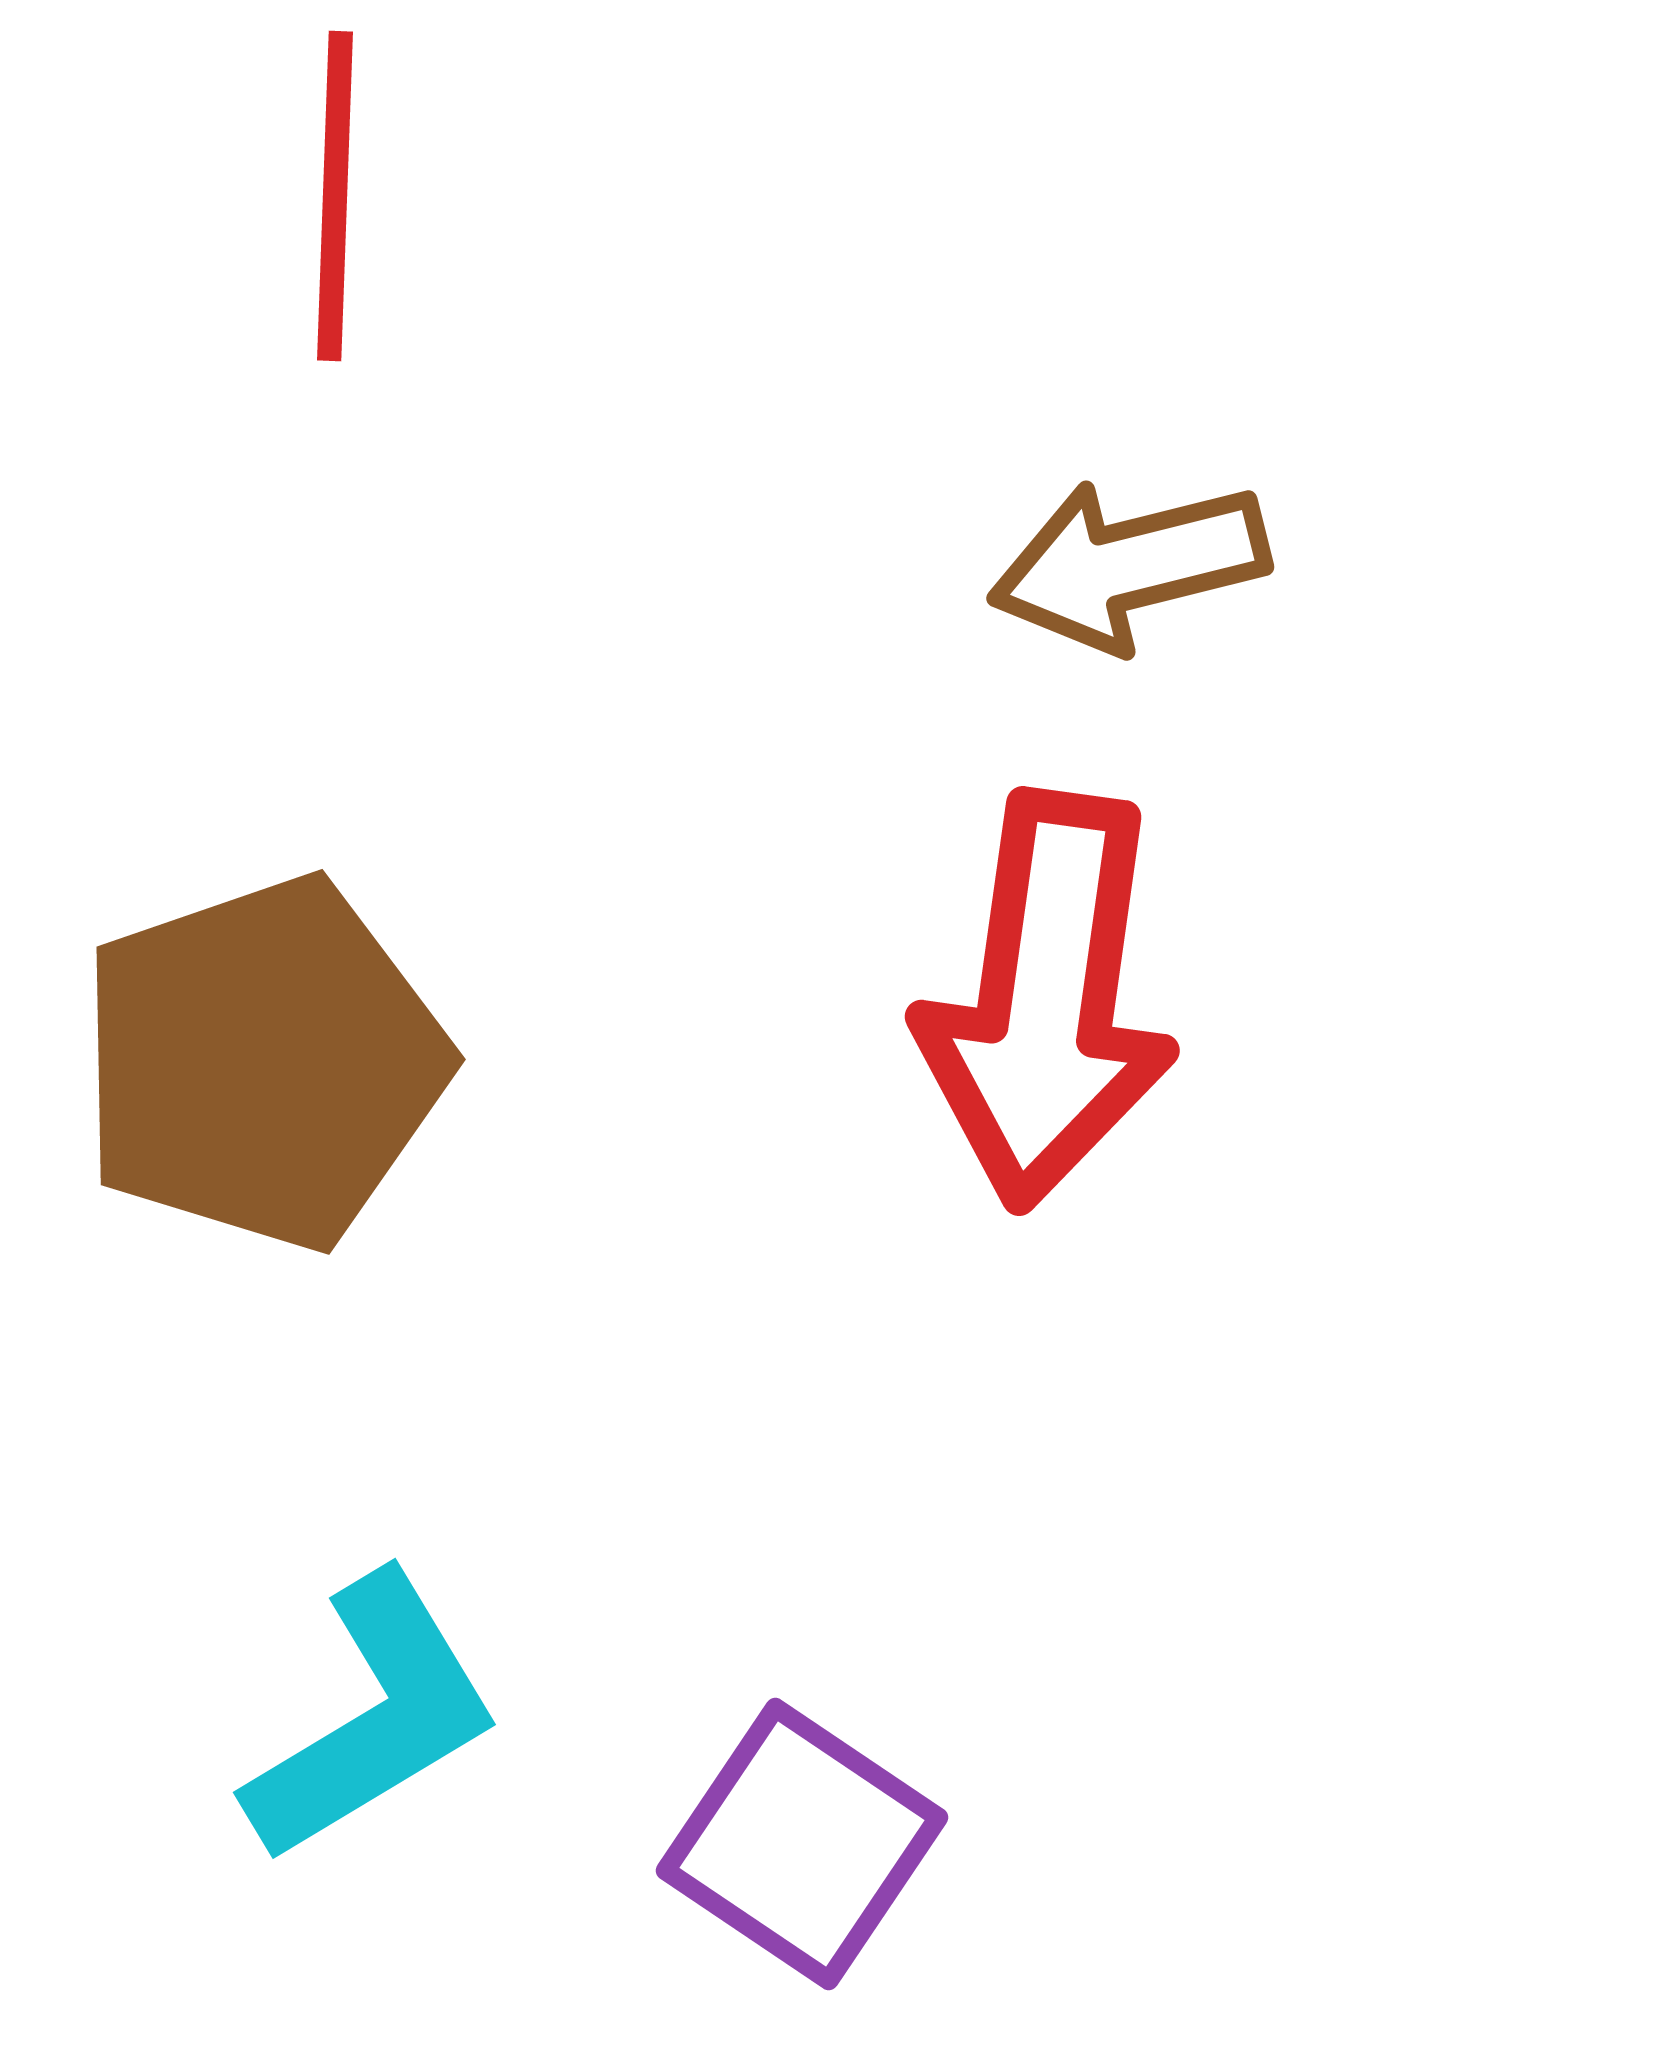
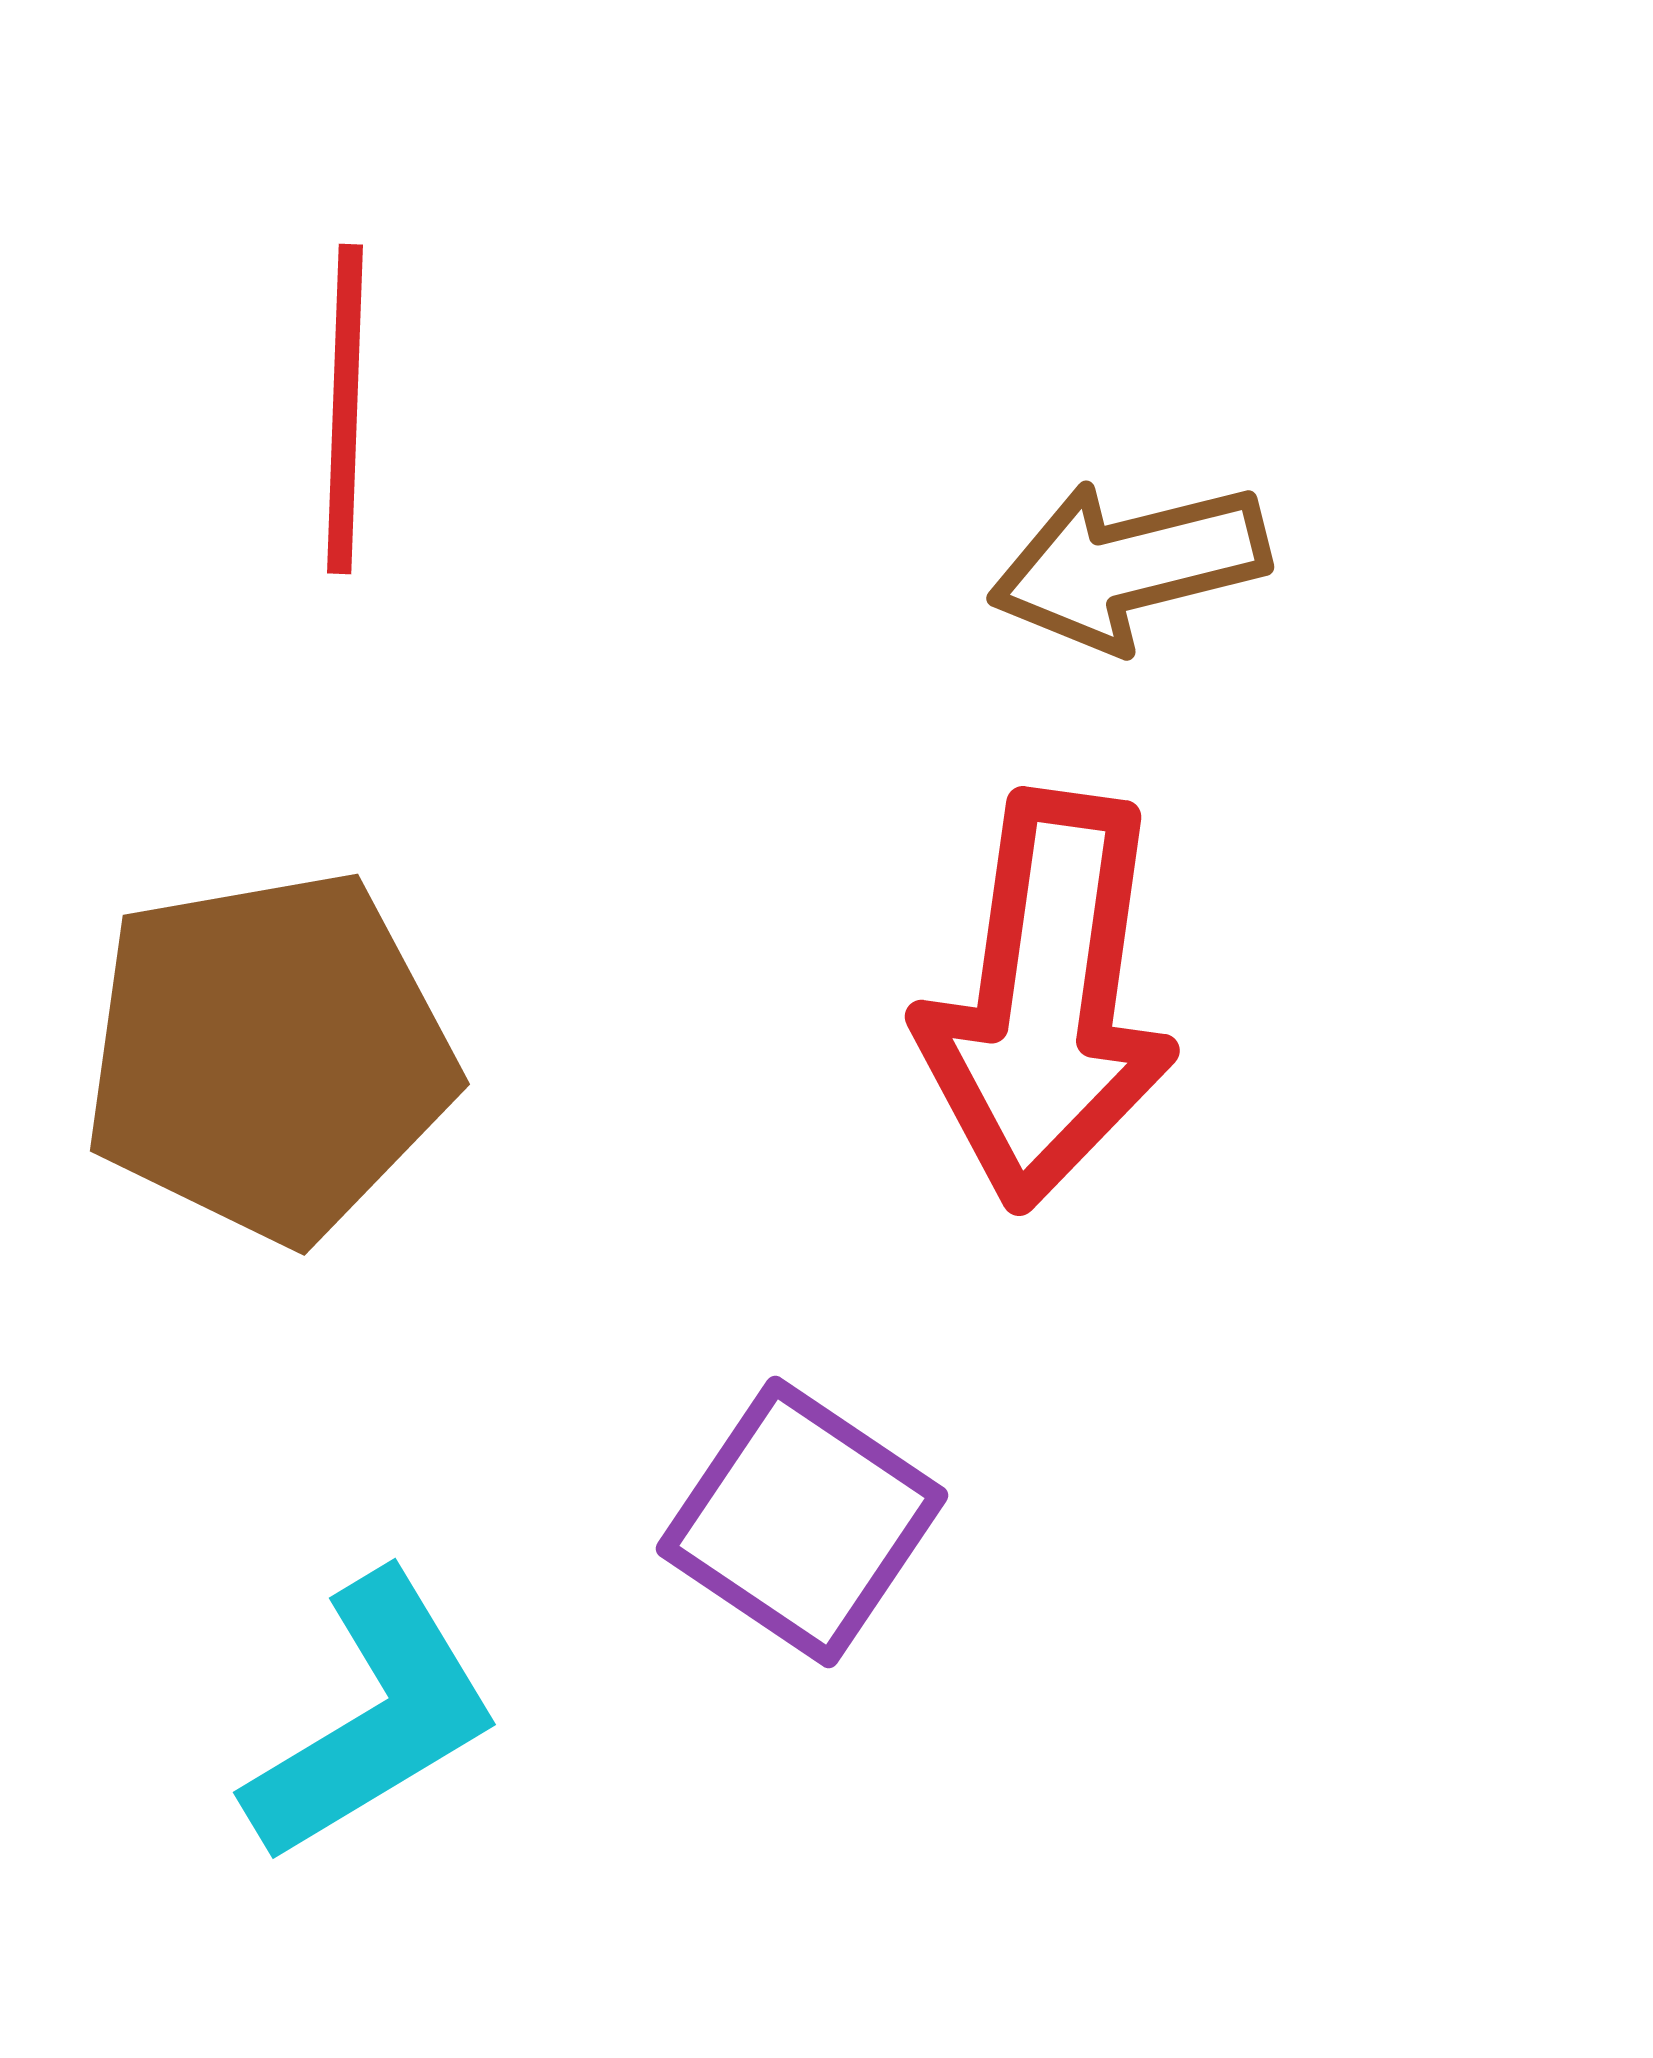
red line: moved 10 px right, 213 px down
brown pentagon: moved 6 px right, 7 px up; rotated 9 degrees clockwise
purple square: moved 322 px up
